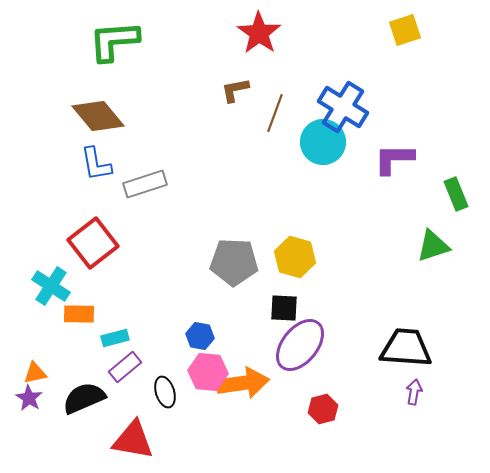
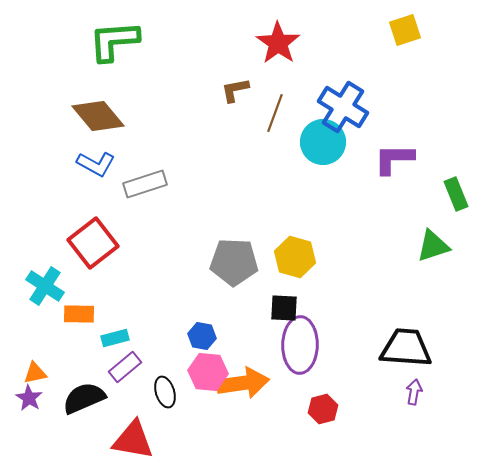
red star: moved 19 px right, 10 px down
blue L-shape: rotated 51 degrees counterclockwise
cyan cross: moved 6 px left
blue hexagon: moved 2 px right
purple ellipse: rotated 38 degrees counterclockwise
